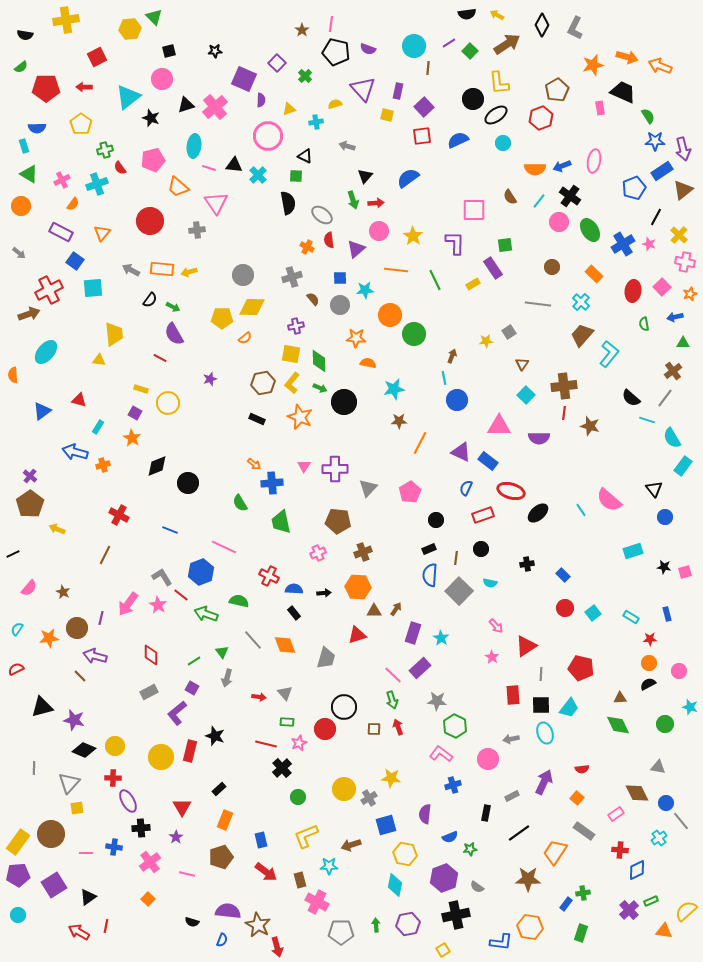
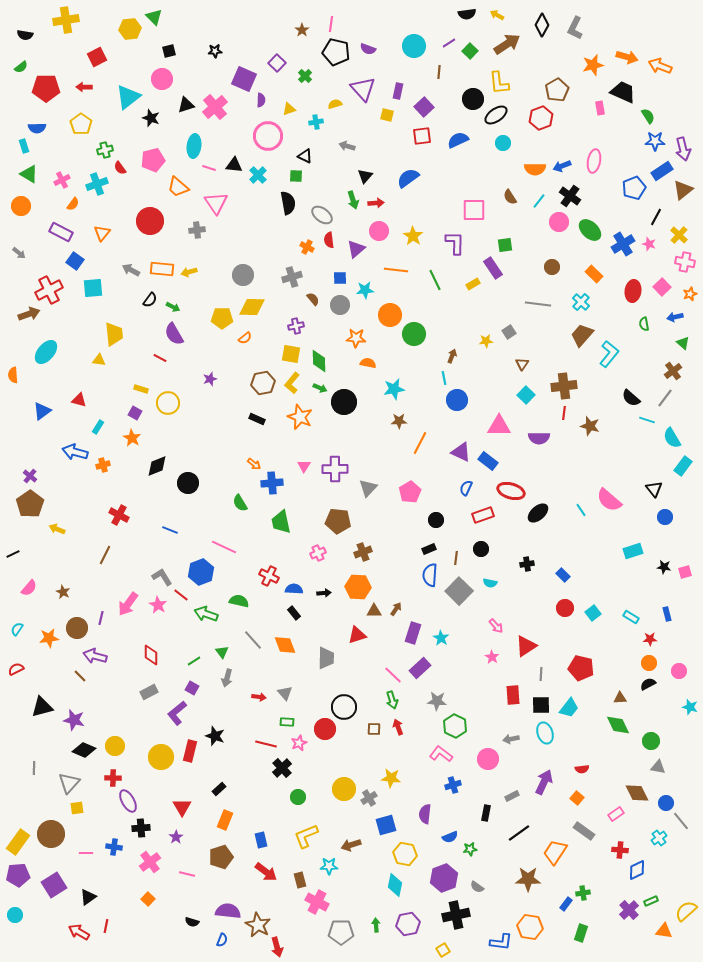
brown line at (428, 68): moved 11 px right, 4 px down
green ellipse at (590, 230): rotated 15 degrees counterclockwise
green triangle at (683, 343): rotated 40 degrees clockwise
gray trapezoid at (326, 658): rotated 15 degrees counterclockwise
green circle at (665, 724): moved 14 px left, 17 px down
cyan circle at (18, 915): moved 3 px left
